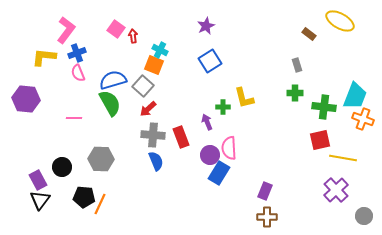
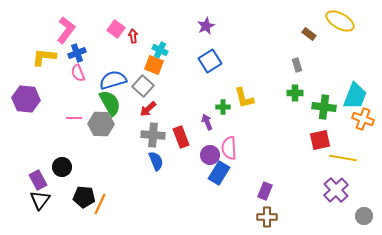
gray hexagon at (101, 159): moved 35 px up
